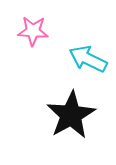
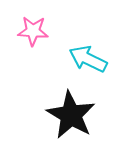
black star: rotated 12 degrees counterclockwise
